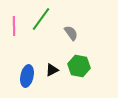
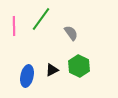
green hexagon: rotated 15 degrees clockwise
